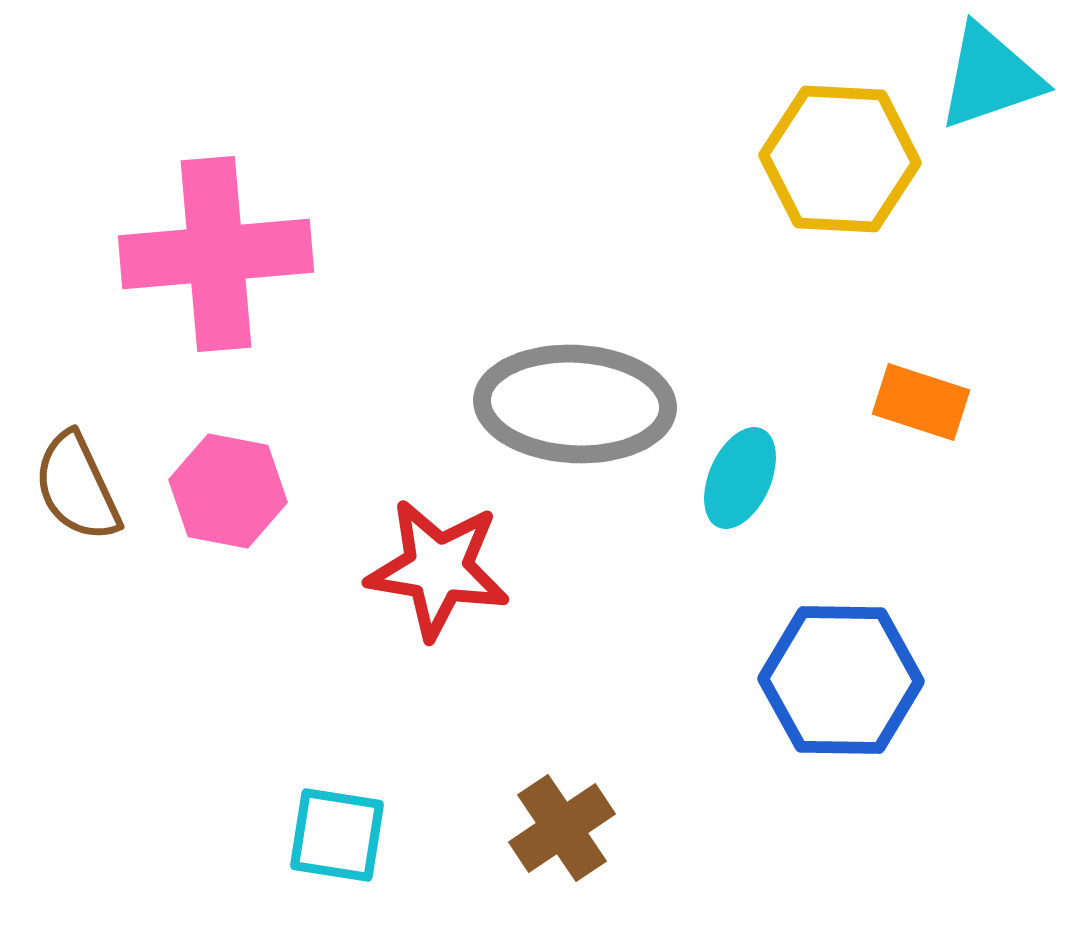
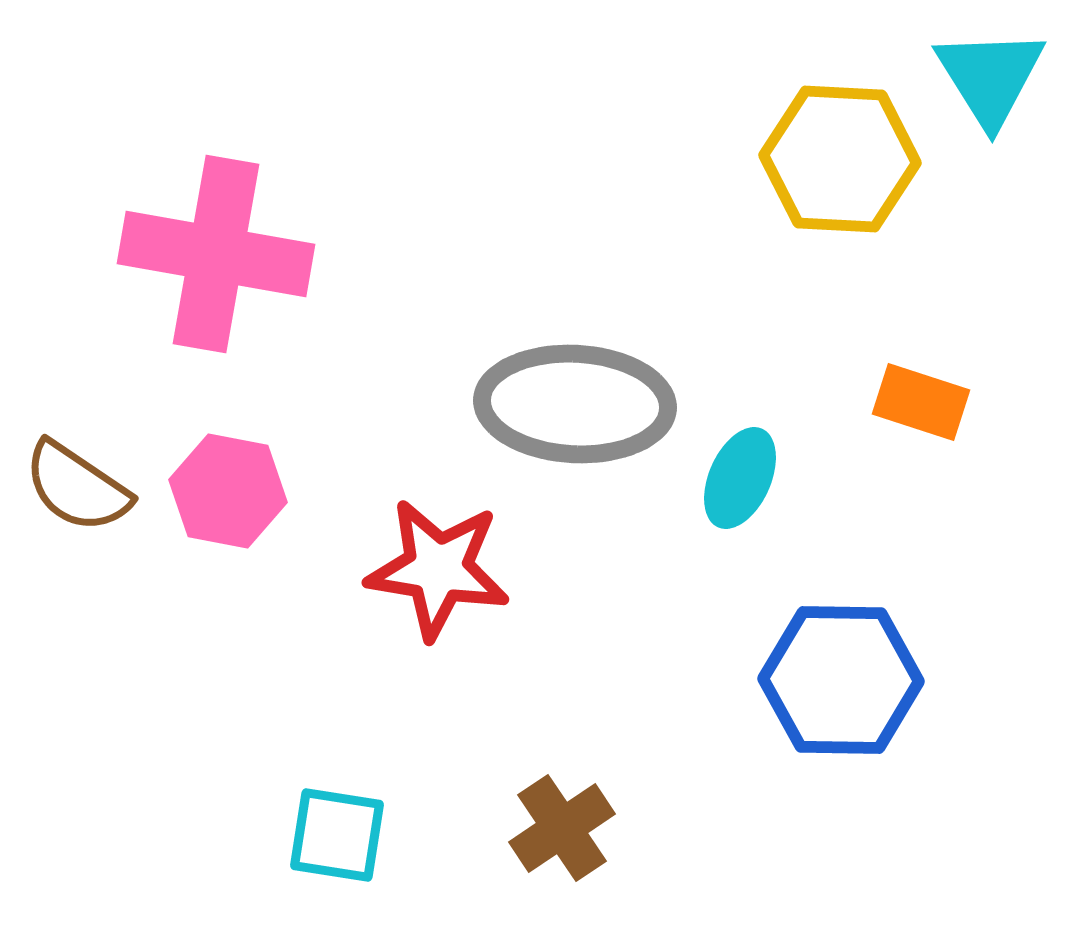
cyan triangle: rotated 43 degrees counterclockwise
pink cross: rotated 15 degrees clockwise
brown semicircle: rotated 31 degrees counterclockwise
